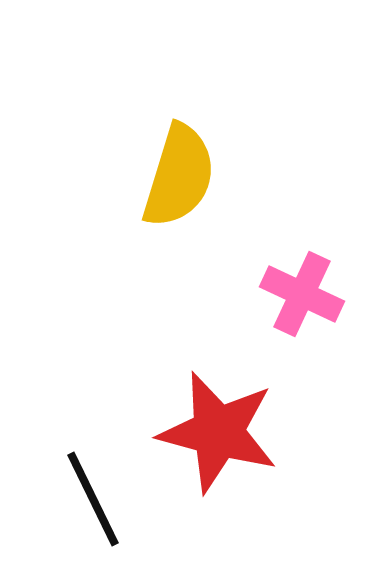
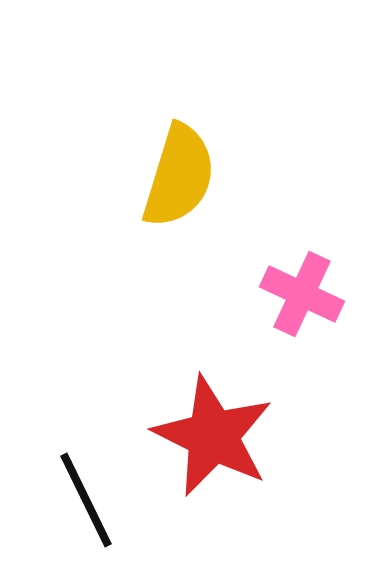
red star: moved 5 px left, 4 px down; rotated 11 degrees clockwise
black line: moved 7 px left, 1 px down
